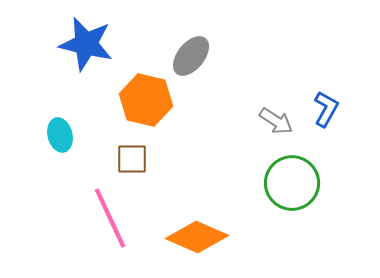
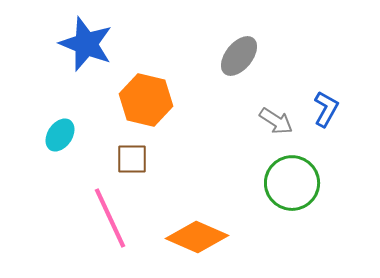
blue star: rotated 8 degrees clockwise
gray ellipse: moved 48 px right
cyan ellipse: rotated 48 degrees clockwise
